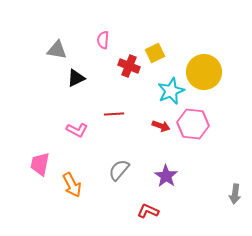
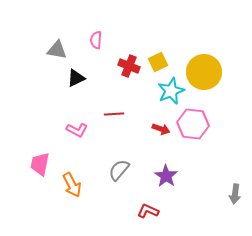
pink semicircle: moved 7 px left
yellow square: moved 3 px right, 9 px down
red arrow: moved 3 px down
